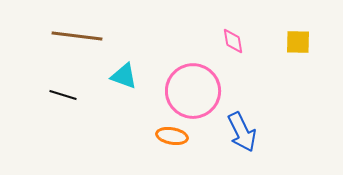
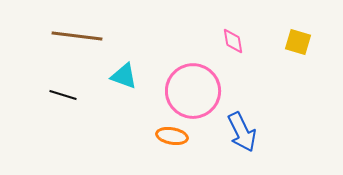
yellow square: rotated 16 degrees clockwise
